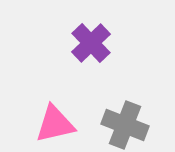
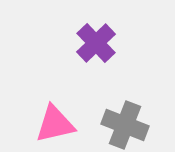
purple cross: moved 5 px right
